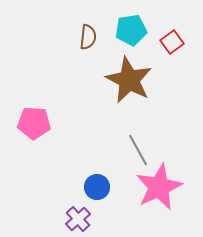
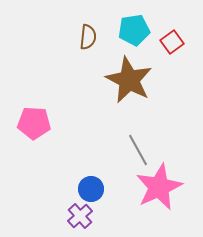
cyan pentagon: moved 3 px right
blue circle: moved 6 px left, 2 px down
purple cross: moved 2 px right, 3 px up
